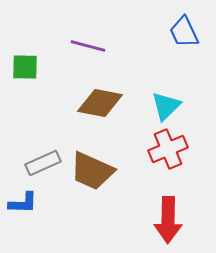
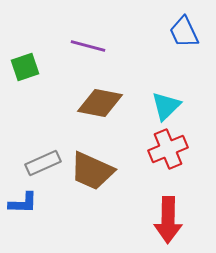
green square: rotated 20 degrees counterclockwise
